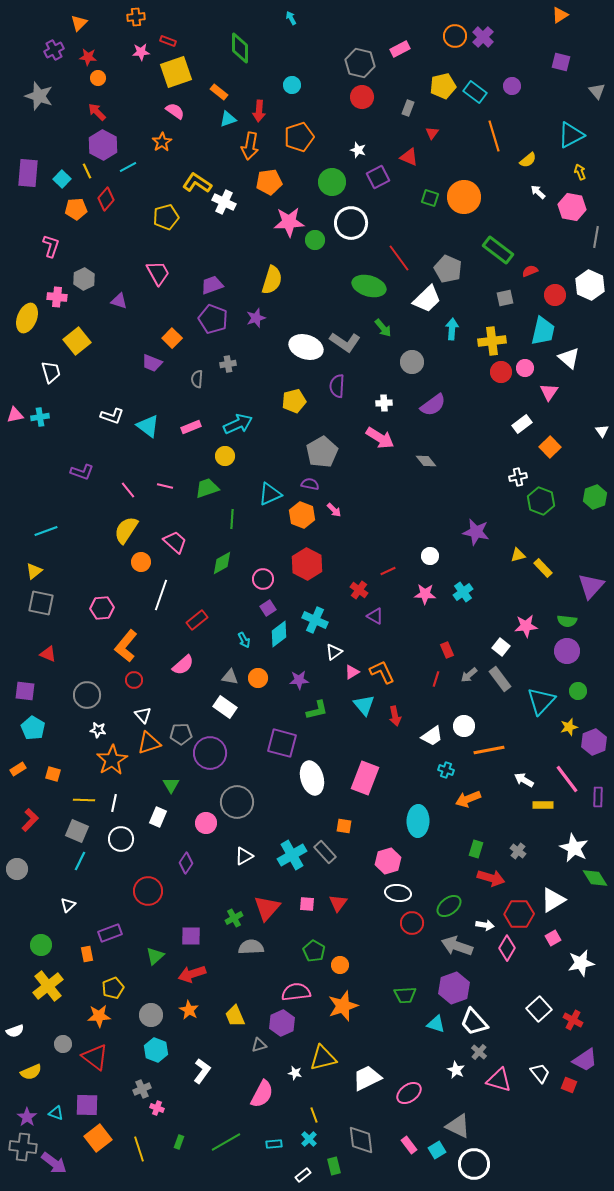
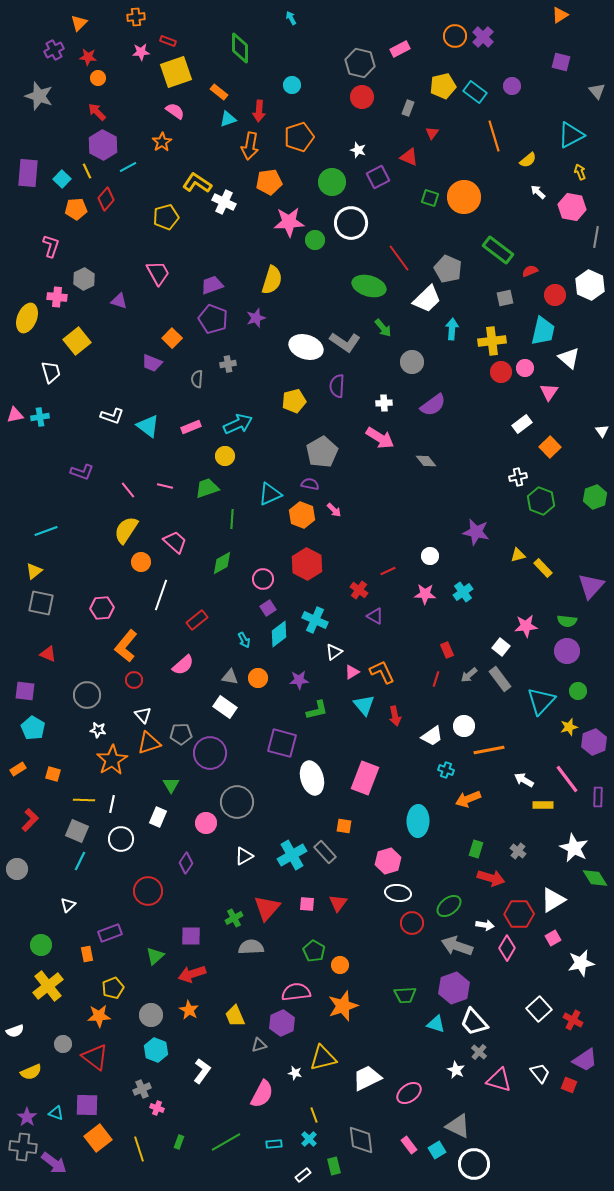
white line at (114, 803): moved 2 px left, 1 px down
